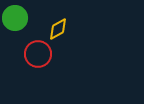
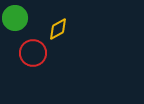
red circle: moved 5 px left, 1 px up
